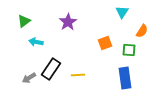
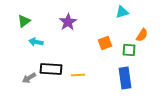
cyan triangle: rotated 40 degrees clockwise
orange semicircle: moved 4 px down
black rectangle: rotated 60 degrees clockwise
